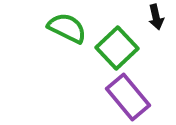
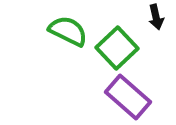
green semicircle: moved 1 px right, 3 px down
purple rectangle: rotated 9 degrees counterclockwise
